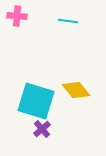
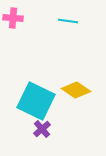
pink cross: moved 4 px left, 2 px down
yellow diamond: rotated 16 degrees counterclockwise
cyan square: rotated 9 degrees clockwise
